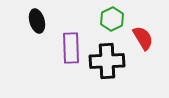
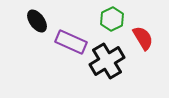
black ellipse: rotated 20 degrees counterclockwise
purple rectangle: moved 6 px up; rotated 64 degrees counterclockwise
black cross: rotated 28 degrees counterclockwise
